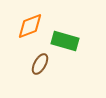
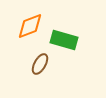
green rectangle: moved 1 px left, 1 px up
